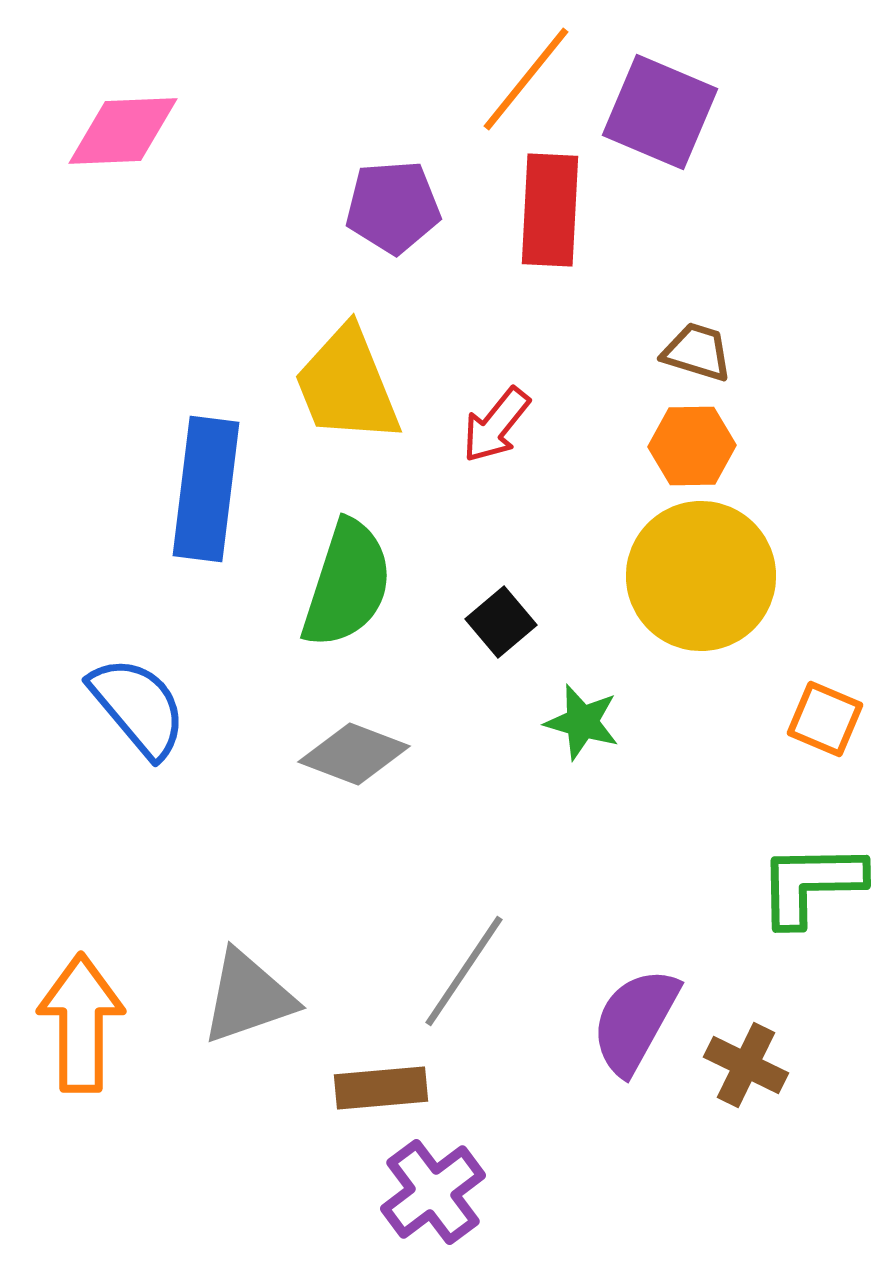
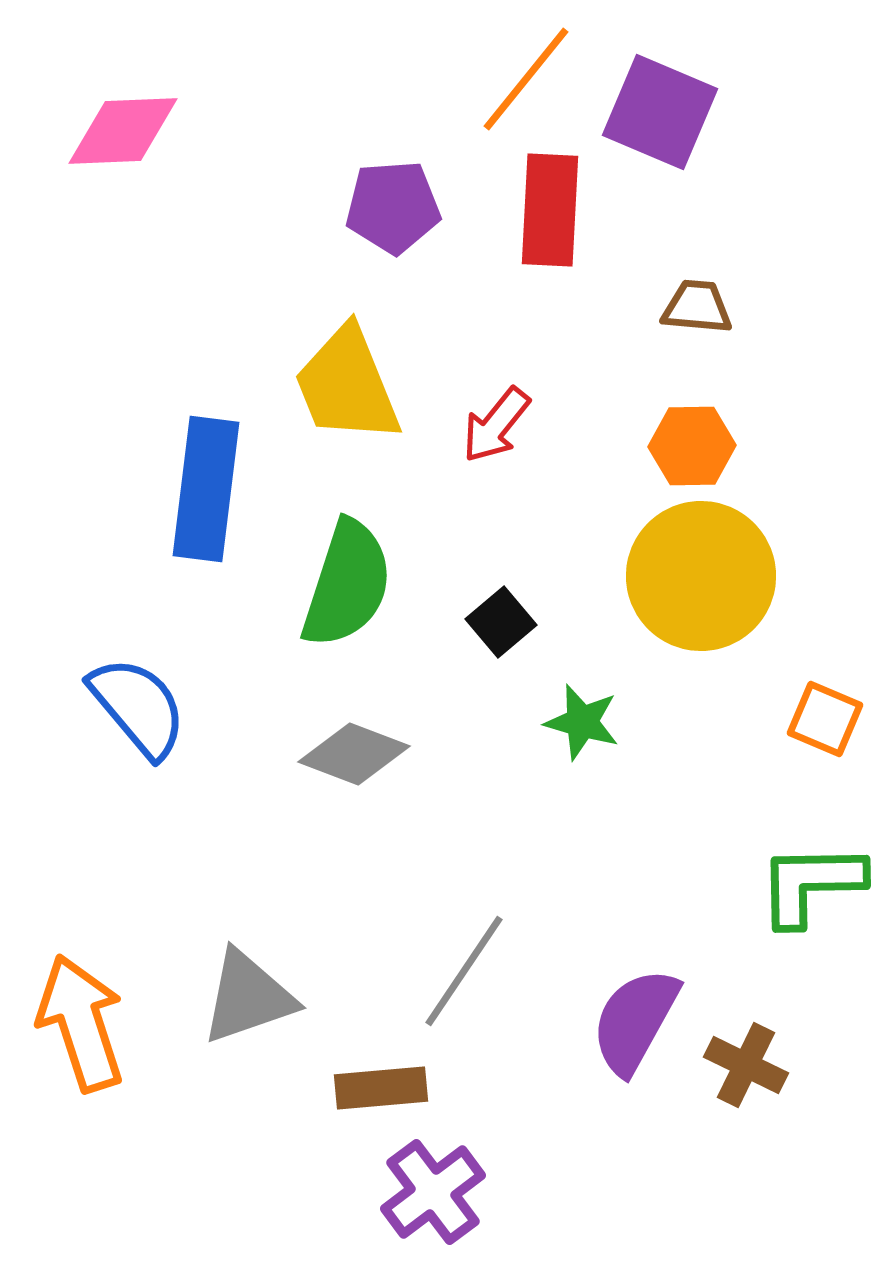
brown trapezoid: moved 45 px up; rotated 12 degrees counterclockwise
orange arrow: rotated 18 degrees counterclockwise
